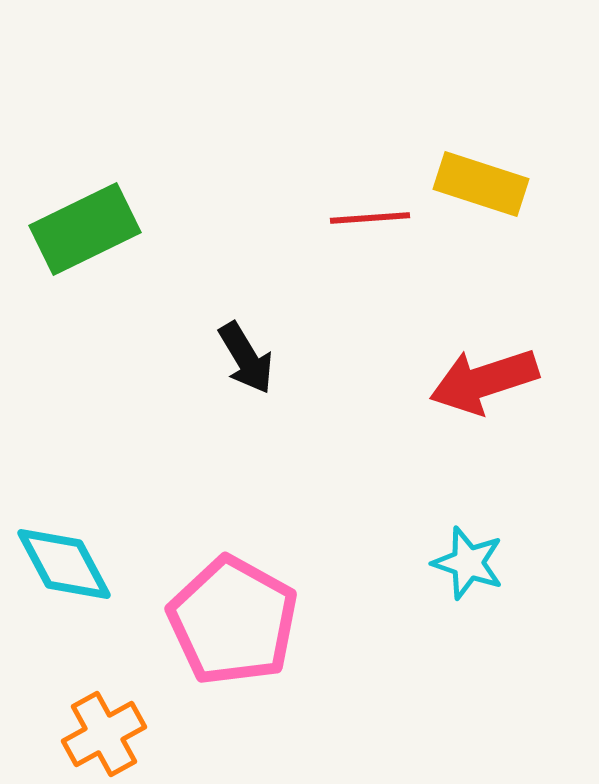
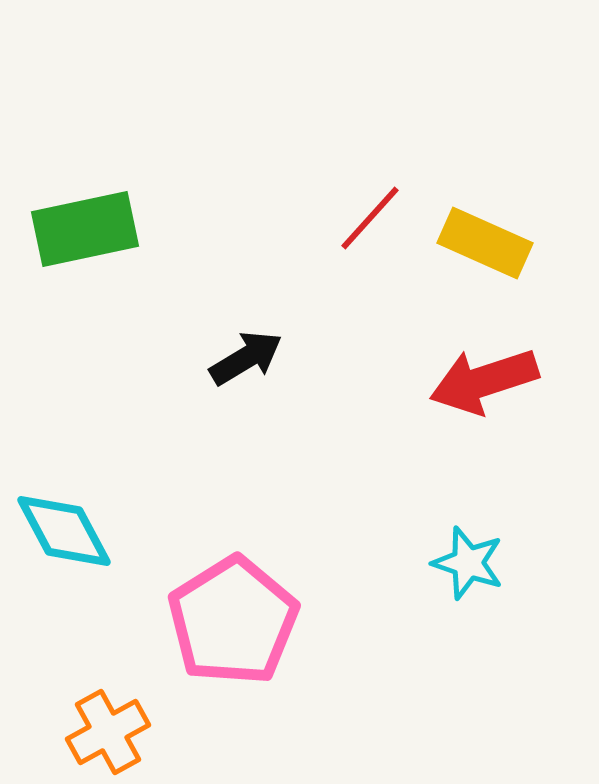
yellow rectangle: moved 4 px right, 59 px down; rotated 6 degrees clockwise
red line: rotated 44 degrees counterclockwise
green rectangle: rotated 14 degrees clockwise
black arrow: rotated 90 degrees counterclockwise
cyan diamond: moved 33 px up
pink pentagon: rotated 11 degrees clockwise
orange cross: moved 4 px right, 2 px up
